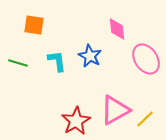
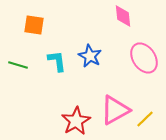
pink diamond: moved 6 px right, 13 px up
pink ellipse: moved 2 px left, 1 px up
green line: moved 2 px down
